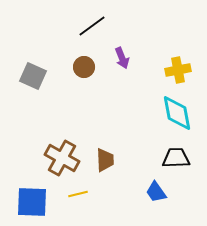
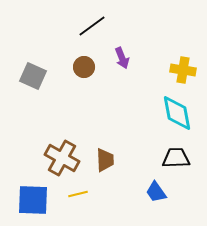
yellow cross: moved 5 px right; rotated 20 degrees clockwise
blue square: moved 1 px right, 2 px up
